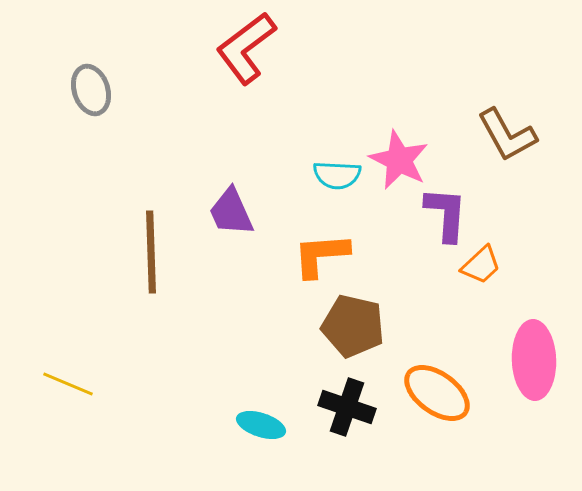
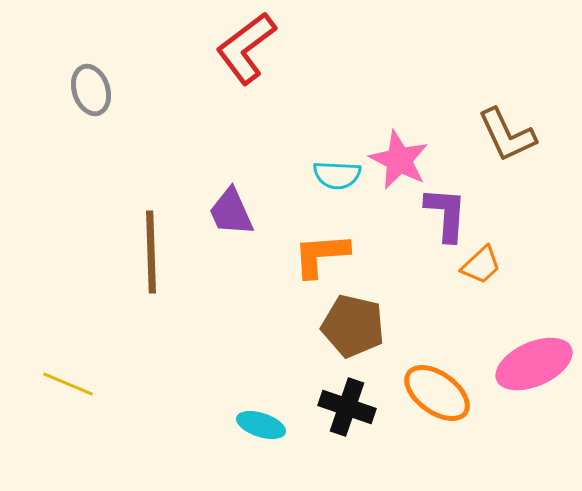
brown L-shape: rotated 4 degrees clockwise
pink ellipse: moved 4 px down; rotated 68 degrees clockwise
